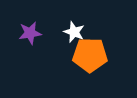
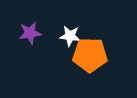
white star: moved 4 px left, 4 px down; rotated 15 degrees counterclockwise
